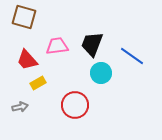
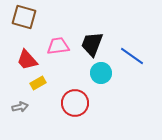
pink trapezoid: moved 1 px right
red circle: moved 2 px up
